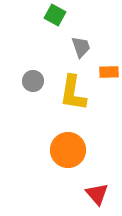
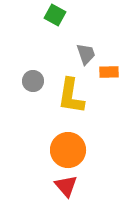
gray trapezoid: moved 5 px right, 7 px down
yellow L-shape: moved 2 px left, 3 px down
red triangle: moved 31 px left, 8 px up
